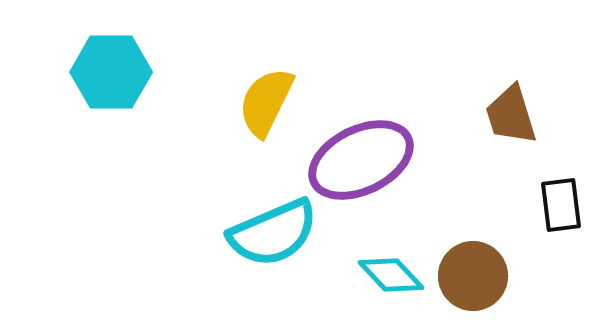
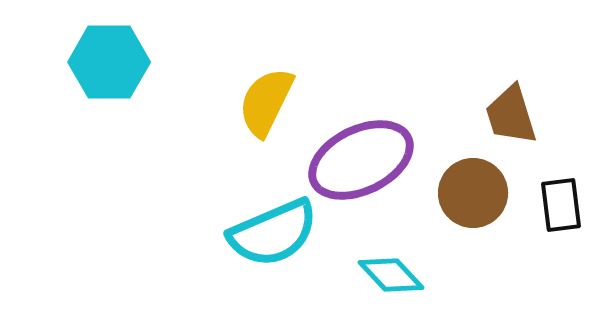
cyan hexagon: moved 2 px left, 10 px up
brown circle: moved 83 px up
